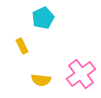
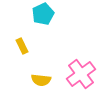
cyan pentagon: moved 4 px up
